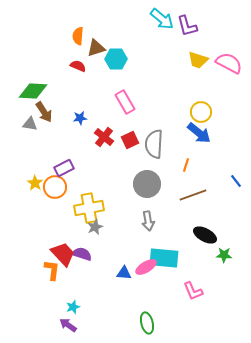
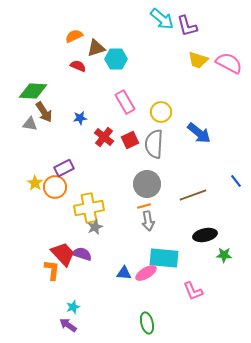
orange semicircle: moved 4 px left; rotated 60 degrees clockwise
yellow circle: moved 40 px left
orange line: moved 42 px left, 41 px down; rotated 56 degrees clockwise
black ellipse: rotated 40 degrees counterclockwise
pink ellipse: moved 6 px down
